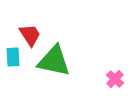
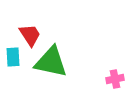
green triangle: moved 3 px left, 1 px down
pink cross: rotated 36 degrees clockwise
